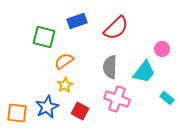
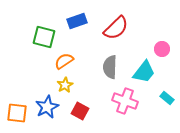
pink cross: moved 8 px right, 2 px down
